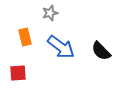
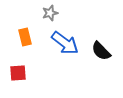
blue arrow: moved 4 px right, 4 px up
